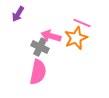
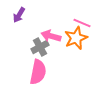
purple arrow: moved 1 px right, 1 px down
gray cross: rotated 36 degrees clockwise
